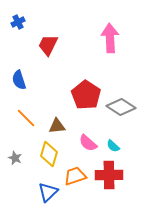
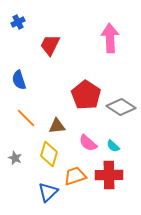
red trapezoid: moved 2 px right
